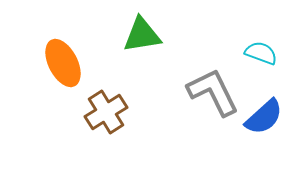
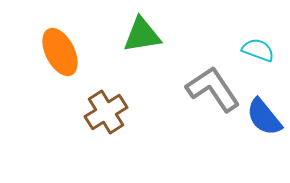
cyan semicircle: moved 3 px left, 3 px up
orange ellipse: moved 3 px left, 11 px up
gray L-shape: moved 3 px up; rotated 8 degrees counterclockwise
blue semicircle: rotated 93 degrees clockwise
